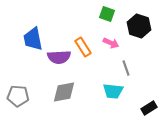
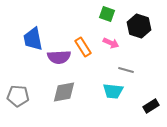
gray line: moved 2 px down; rotated 56 degrees counterclockwise
black rectangle: moved 2 px right, 2 px up
